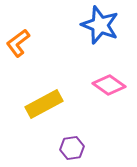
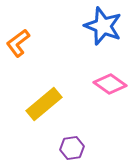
blue star: moved 3 px right, 1 px down
pink diamond: moved 1 px right, 1 px up
yellow rectangle: rotated 12 degrees counterclockwise
